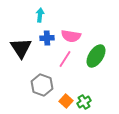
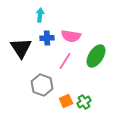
pink line: moved 2 px down
orange square: rotated 24 degrees clockwise
